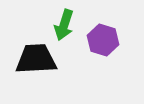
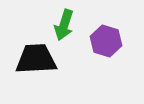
purple hexagon: moved 3 px right, 1 px down
